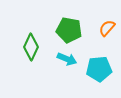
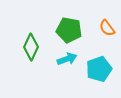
orange semicircle: rotated 78 degrees counterclockwise
cyan arrow: rotated 42 degrees counterclockwise
cyan pentagon: rotated 15 degrees counterclockwise
